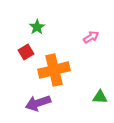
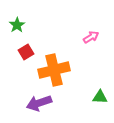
green star: moved 20 px left, 2 px up
purple arrow: moved 1 px right
